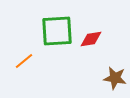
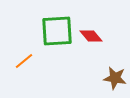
red diamond: moved 3 px up; rotated 60 degrees clockwise
